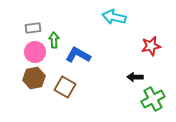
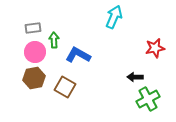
cyan arrow: rotated 100 degrees clockwise
red star: moved 4 px right, 2 px down
green cross: moved 5 px left
